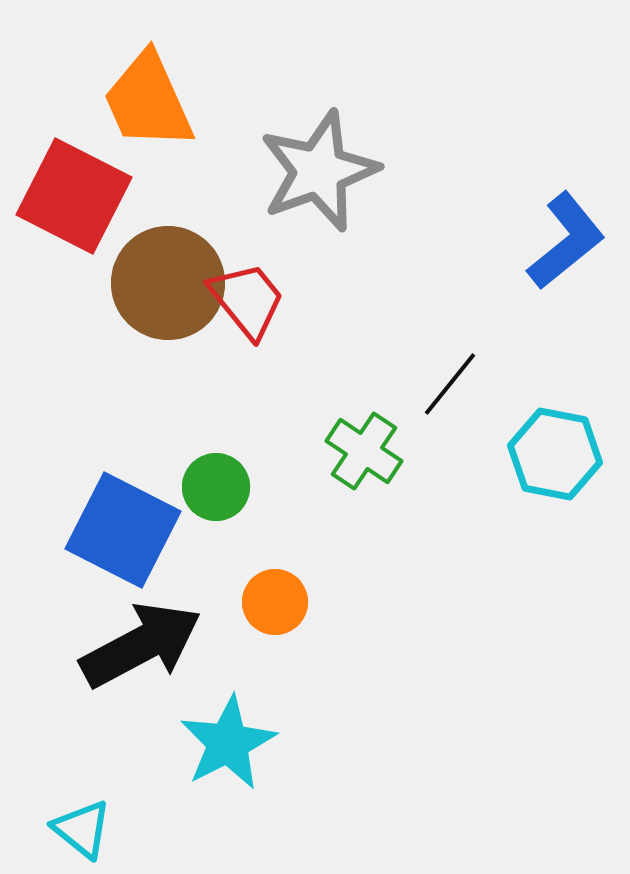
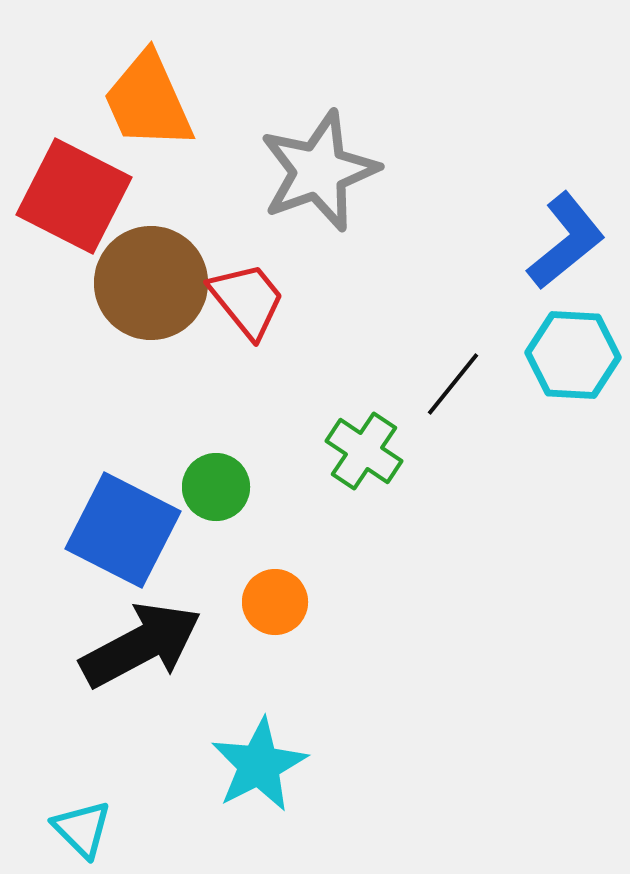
brown circle: moved 17 px left
black line: moved 3 px right
cyan hexagon: moved 18 px right, 99 px up; rotated 8 degrees counterclockwise
cyan star: moved 31 px right, 22 px down
cyan triangle: rotated 6 degrees clockwise
